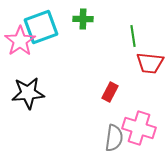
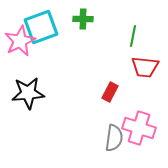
green line: rotated 20 degrees clockwise
pink star: rotated 8 degrees clockwise
red trapezoid: moved 5 px left, 4 px down
